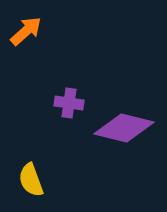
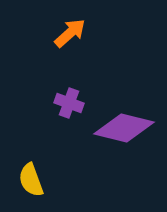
orange arrow: moved 44 px right, 2 px down
purple cross: rotated 12 degrees clockwise
